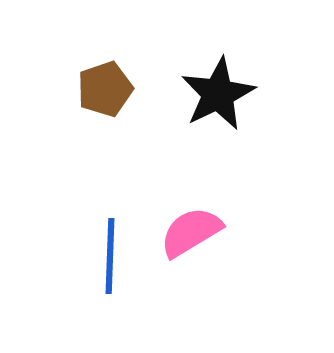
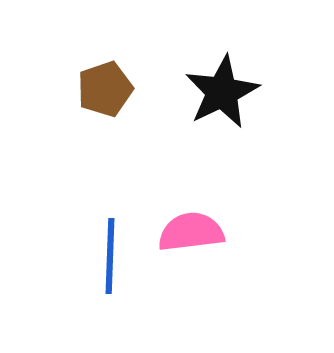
black star: moved 4 px right, 2 px up
pink semicircle: rotated 24 degrees clockwise
